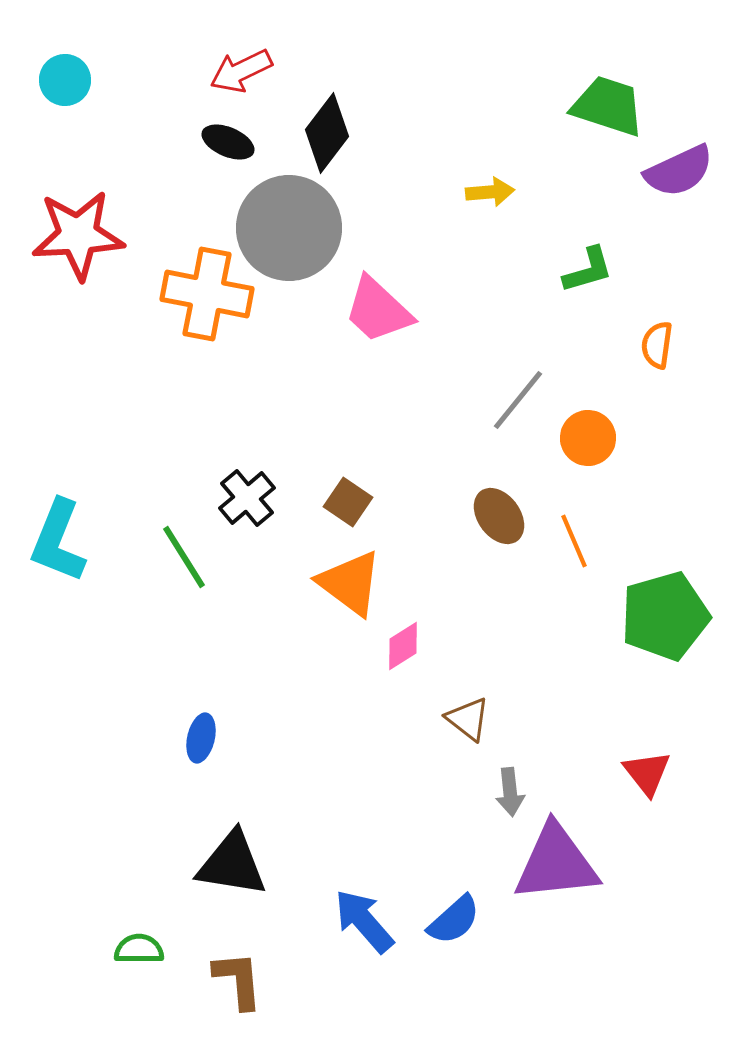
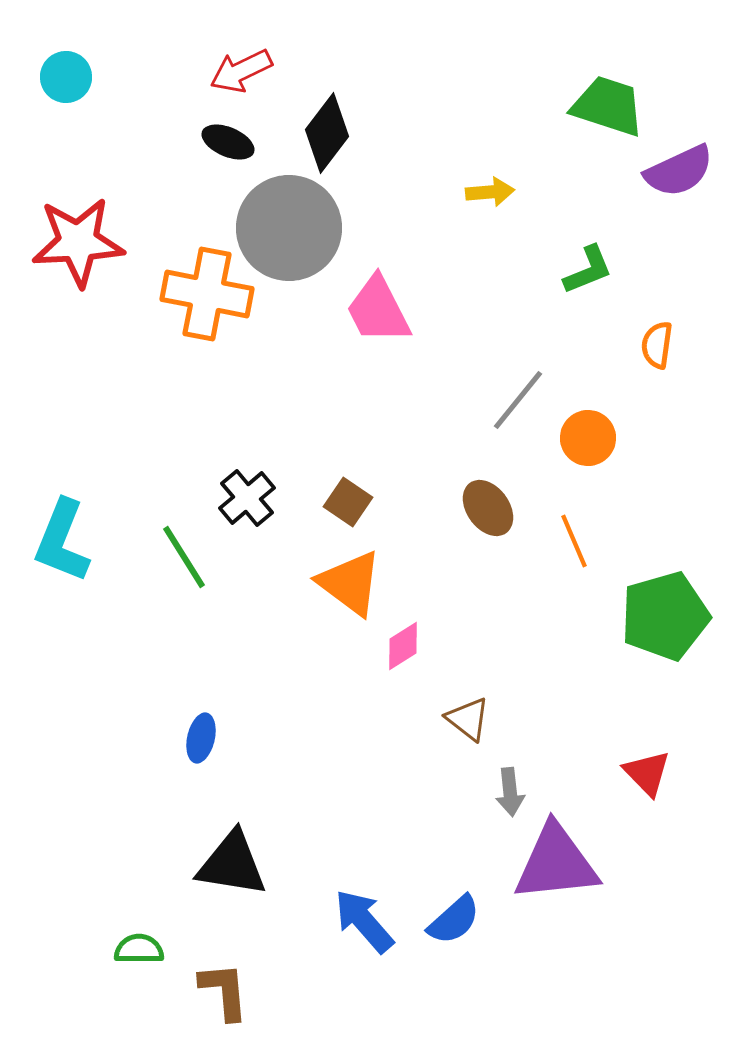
cyan circle: moved 1 px right, 3 px up
red star: moved 7 px down
green L-shape: rotated 6 degrees counterclockwise
pink trapezoid: rotated 20 degrees clockwise
brown ellipse: moved 11 px left, 8 px up
cyan L-shape: moved 4 px right
red triangle: rotated 6 degrees counterclockwise
brown L-shape: moved 14 px left, 11 px down
